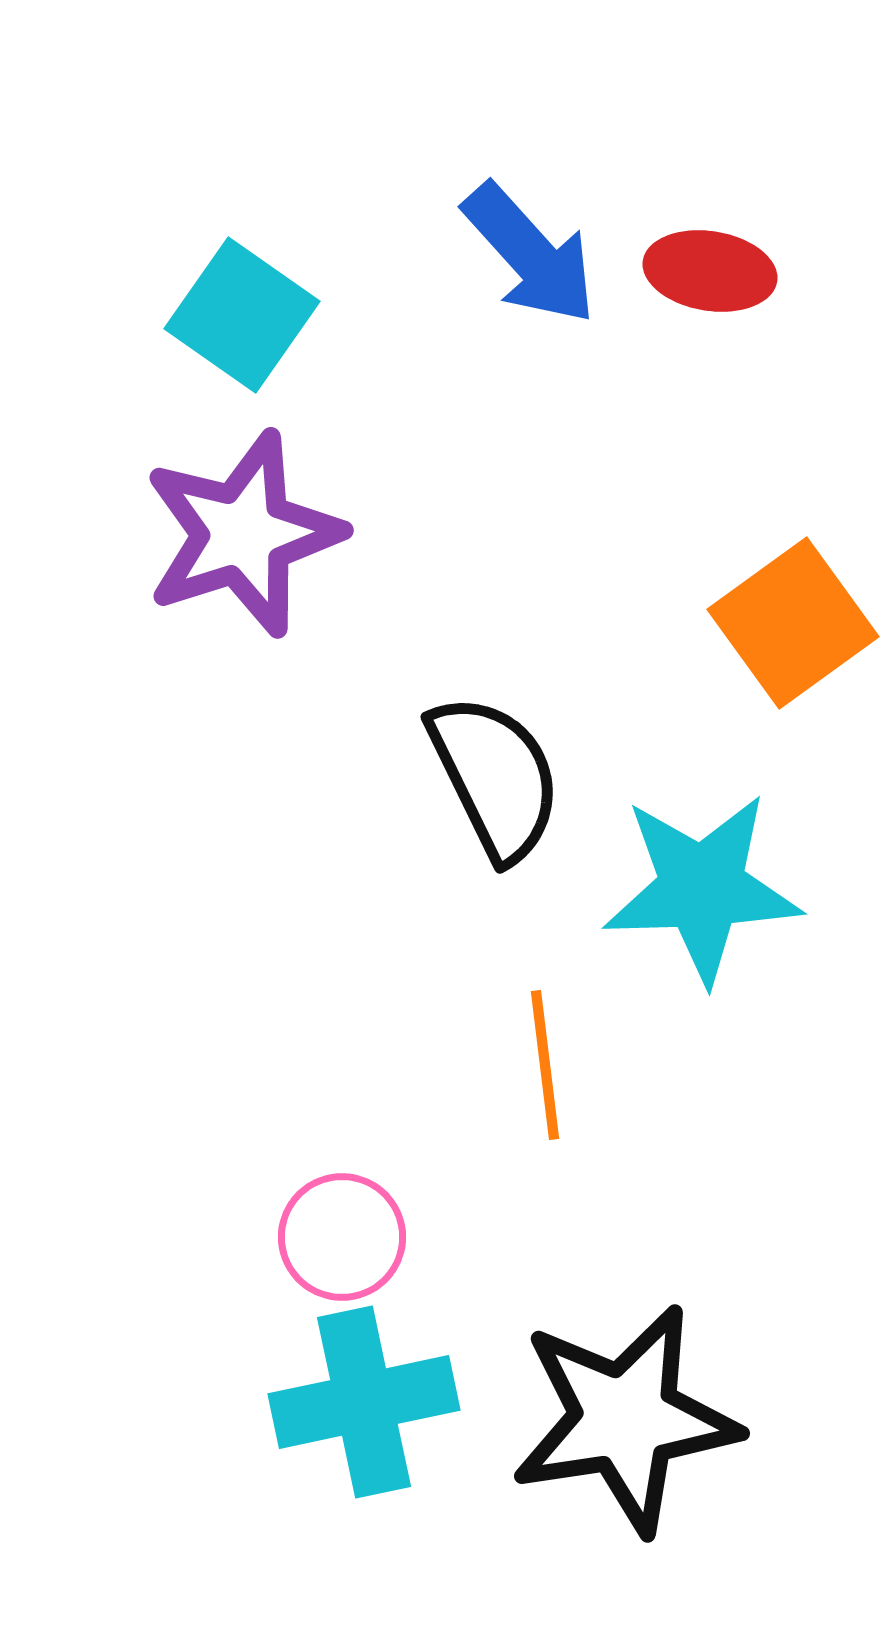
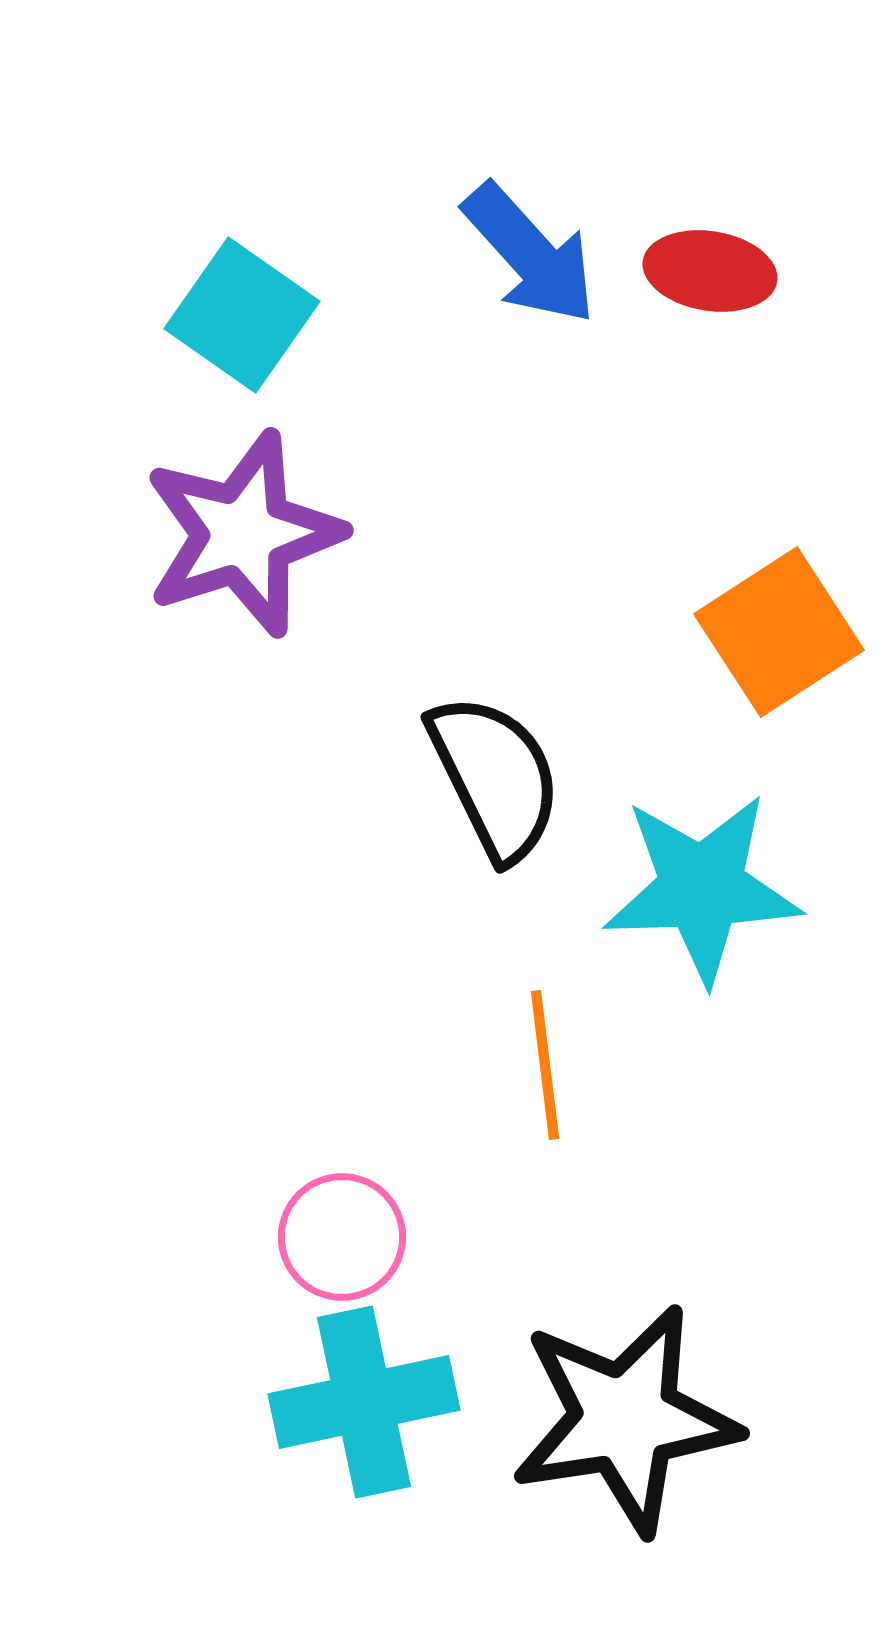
orange square: moved 14 px left, 9 px down; rotated 3 degrees clockwise
